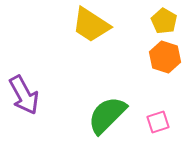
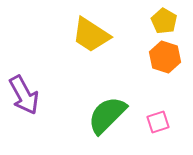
yellow trapezoid: moved 10 px down
